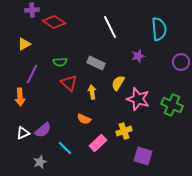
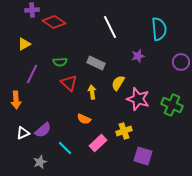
orange arrow: moved 4 px left, 3 px down
